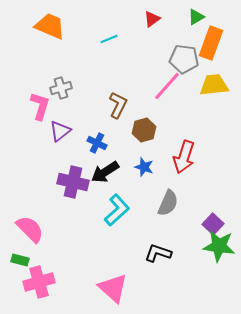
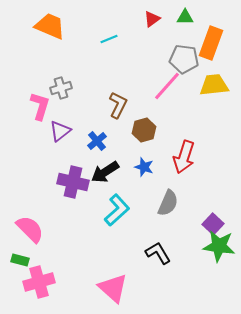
green triangle: moved 11 px left; rotated 30 degrees clockwise
blue cross: moved 2 px up; rotated 24 degrees clockwise
black L-shape: rotated 40 degrees clockwise
